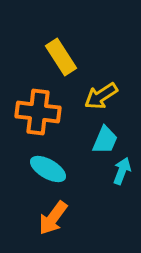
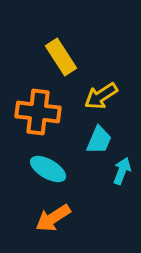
cyan trapezoid: moved 6 px left
orange arrow: rotated 21 degrees clockwise
